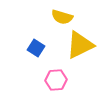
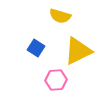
yellow semicircle: moved 2 px left, 1 px up
yellow triangle: moved 2 px left, 6 px down
